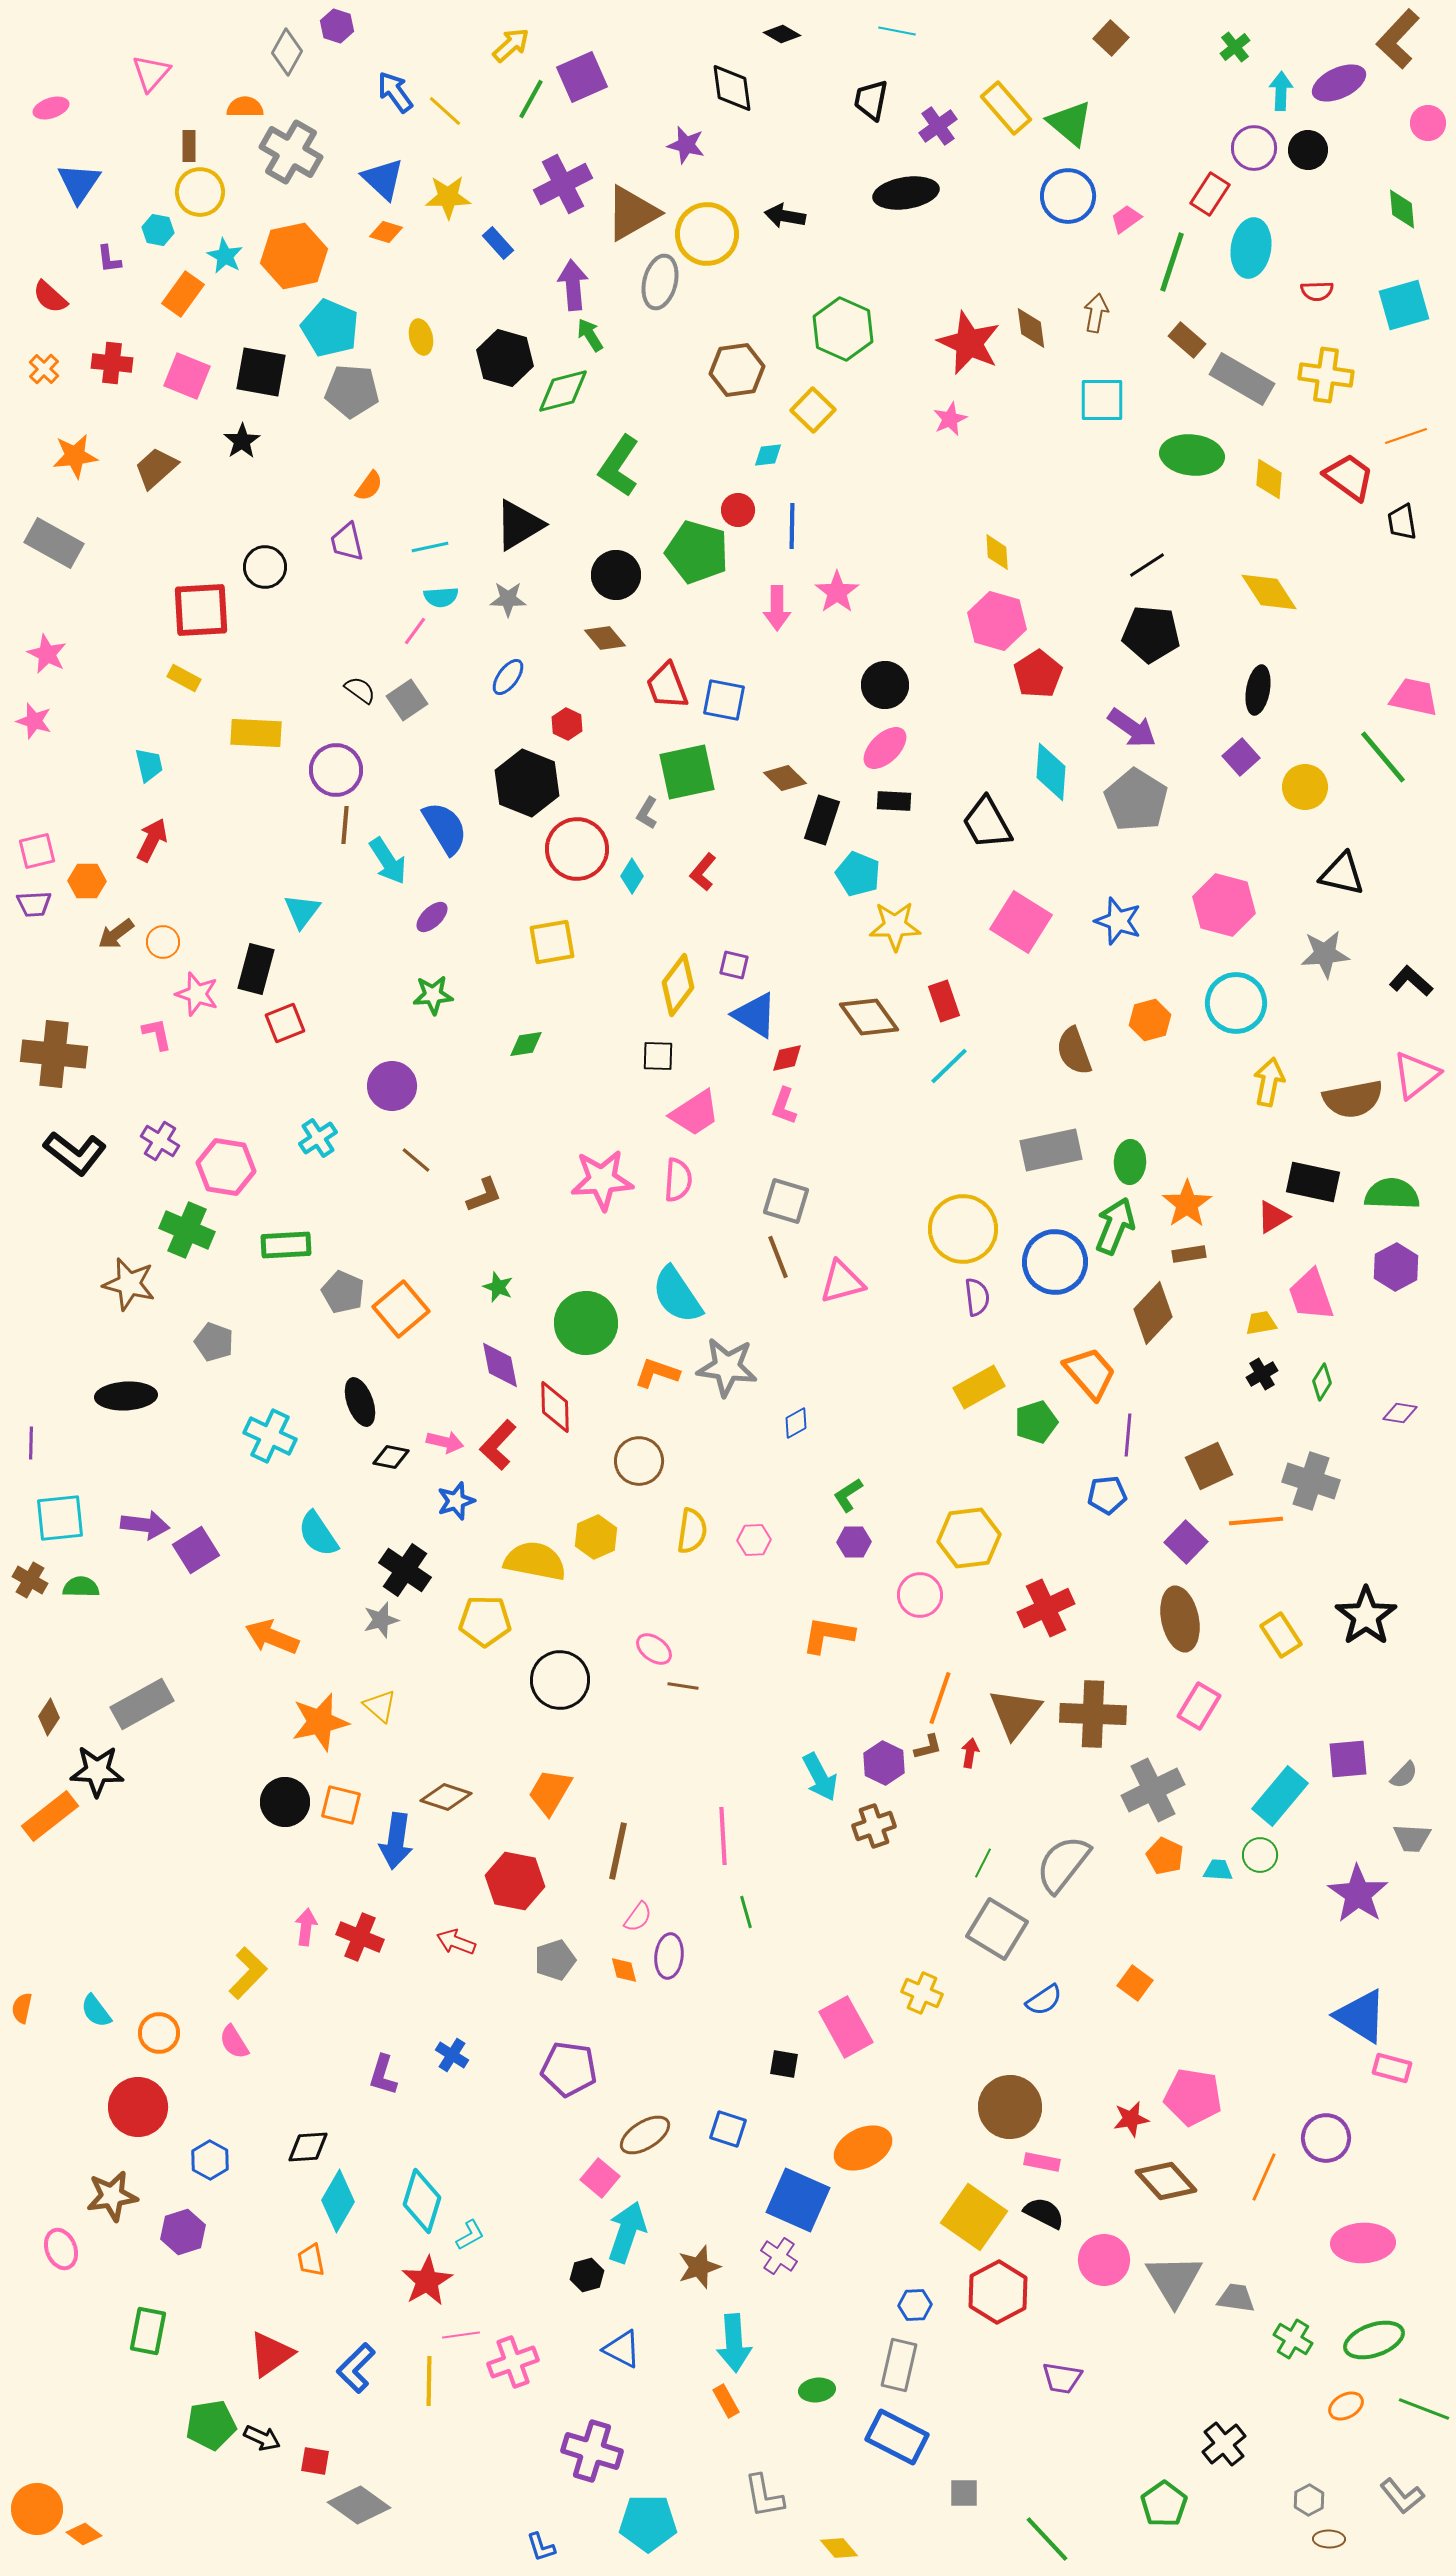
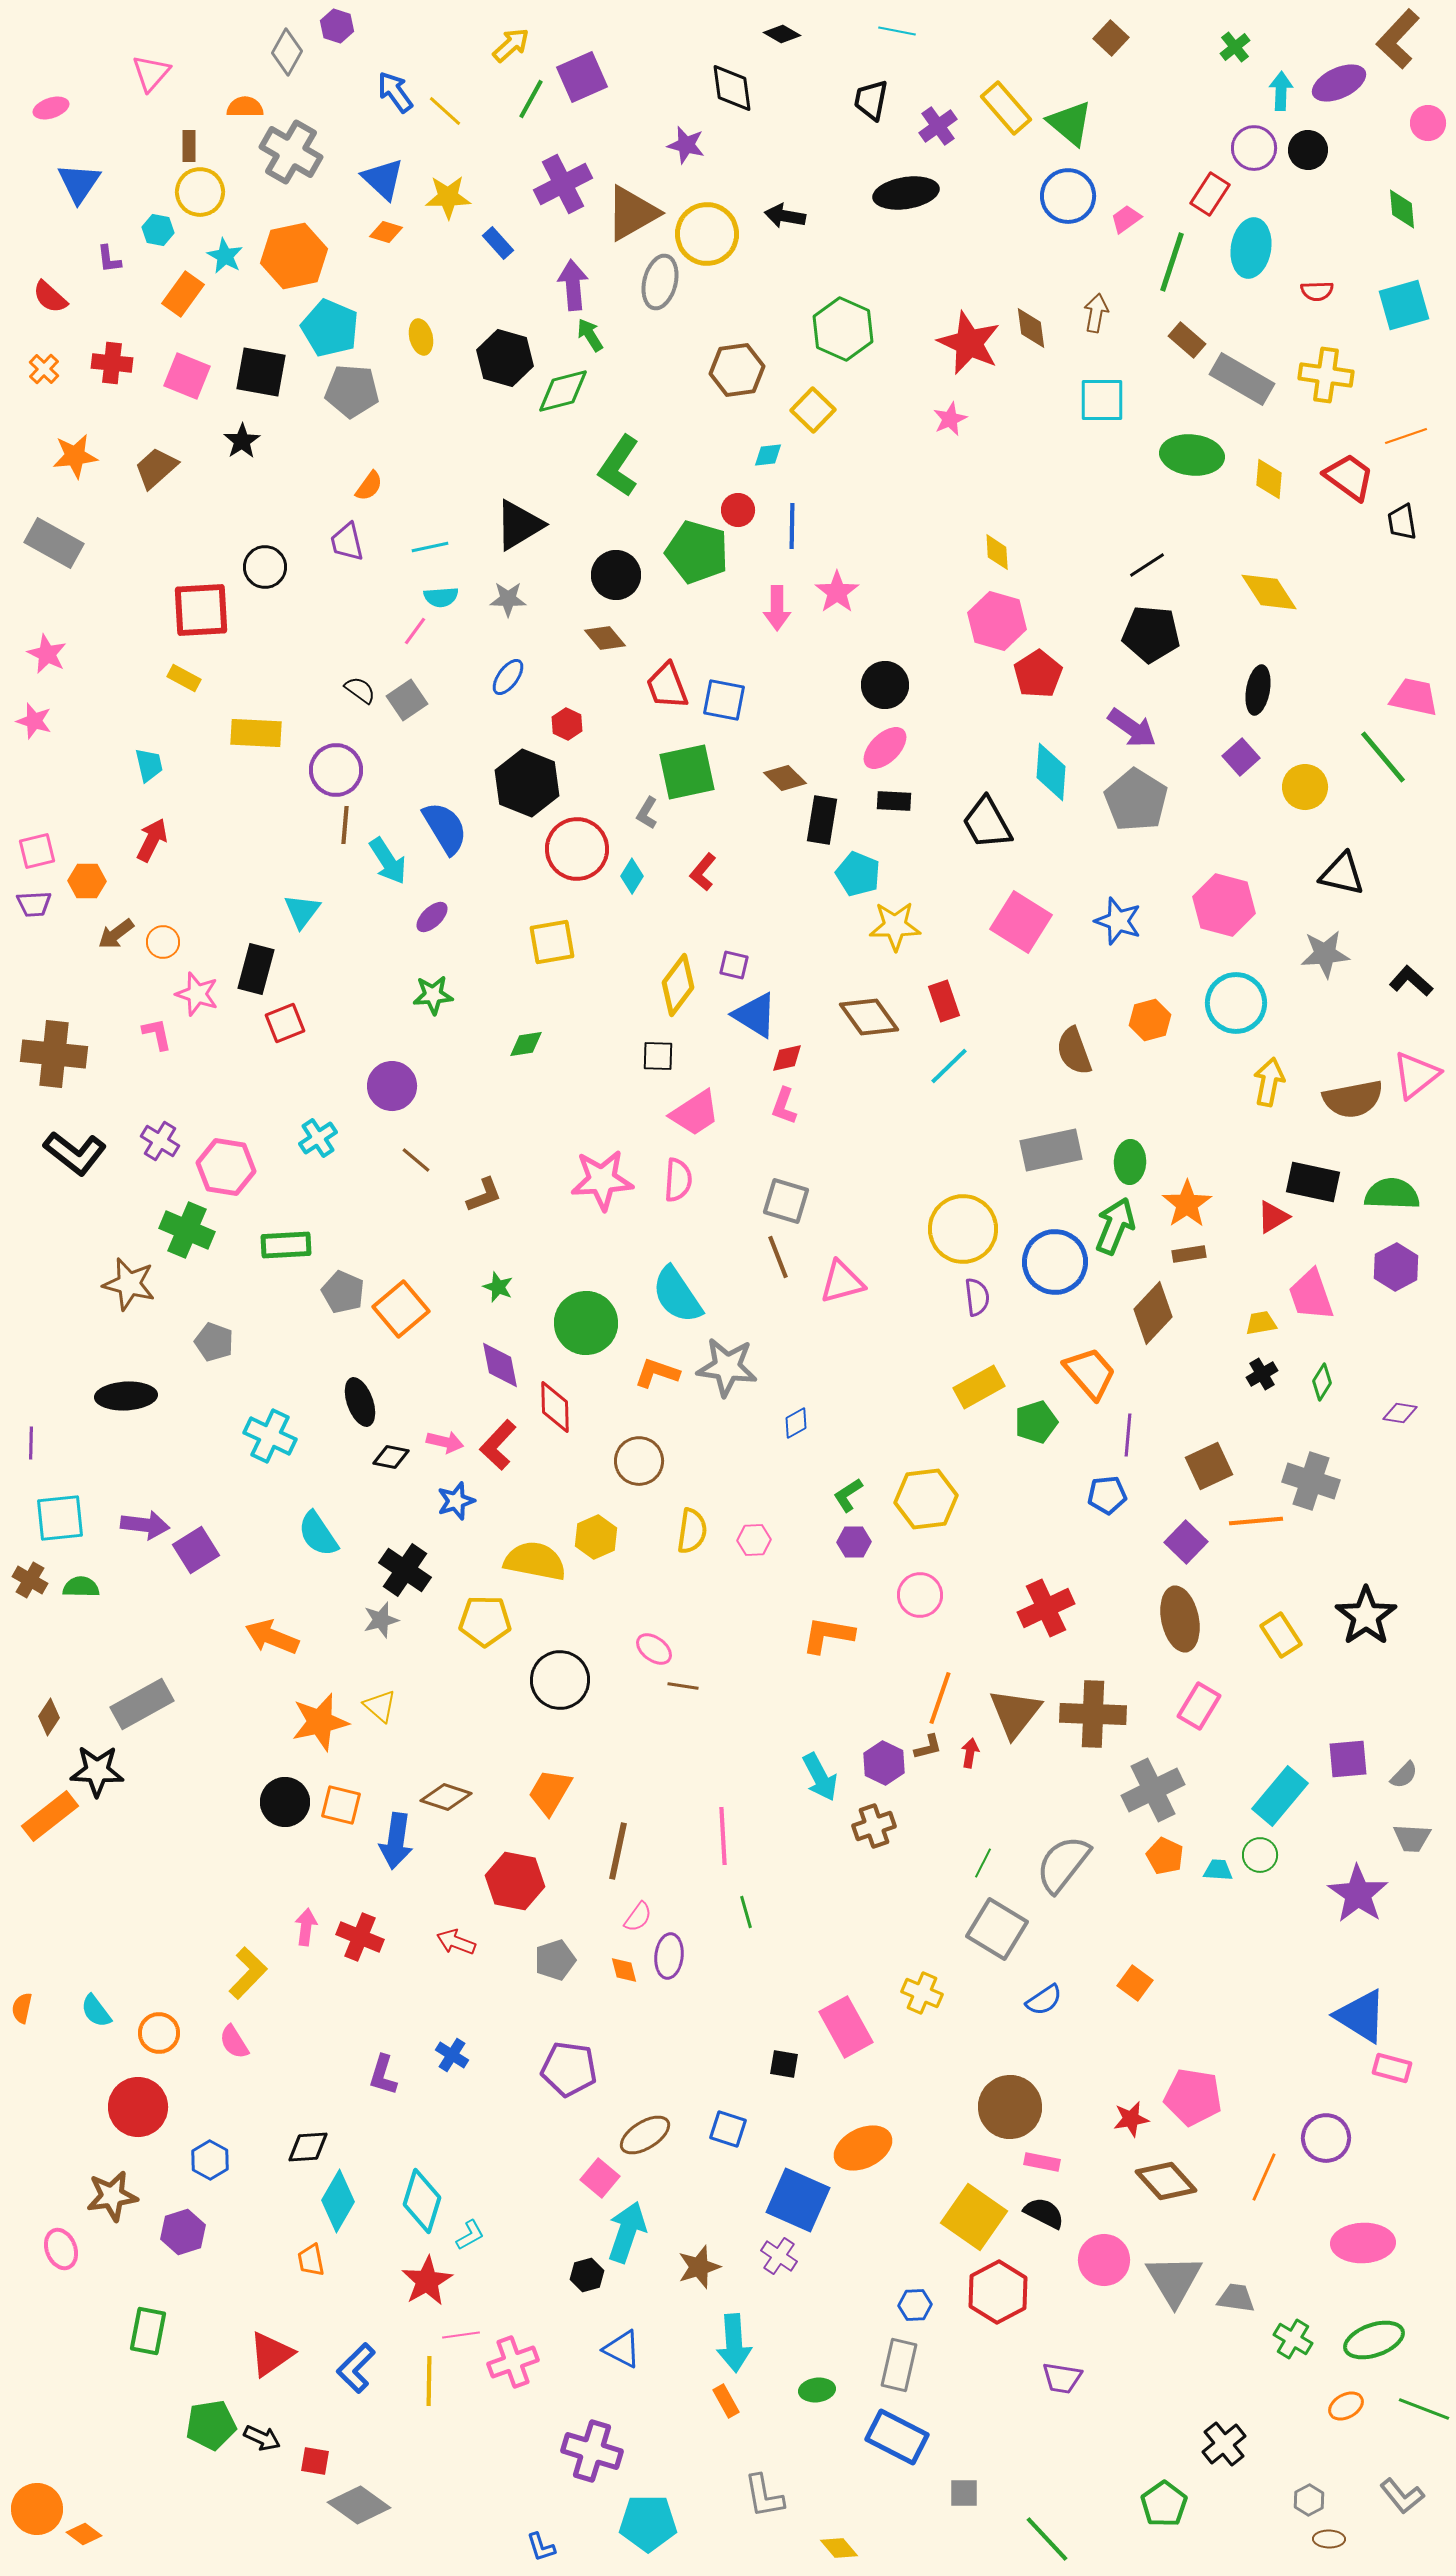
black rectangle at (822, 820): rotated 9 degrees counterclockwise
yellow hexagon at (969, 1538): moved 43 px left, 39 px up
